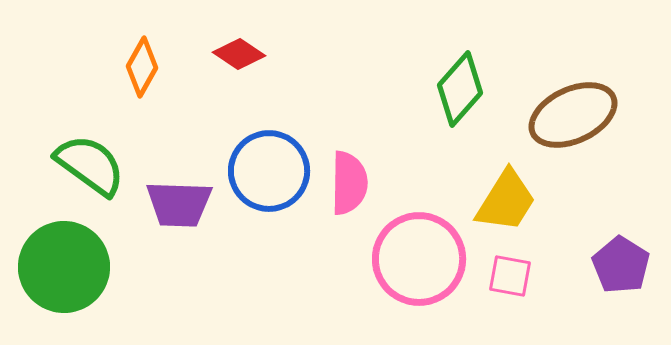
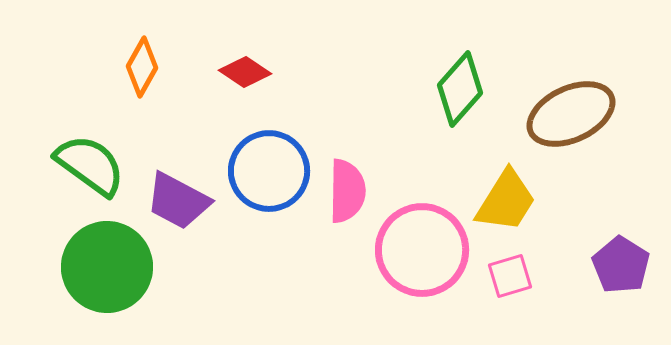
red diamond: moved 6 px right, 18 px down
brown ellipse: moved 2 px left, 1 px up
pink semicircle: moved 2 px left, 8 px down
purple trapezoid: moved 1 px left, 3 px up; rotated 26 degrees clockwise
pink circle: moved 3 px right, 9 px up
green circle: moved 43 px right
pink square: rotated 27 degrees counterclockwise
